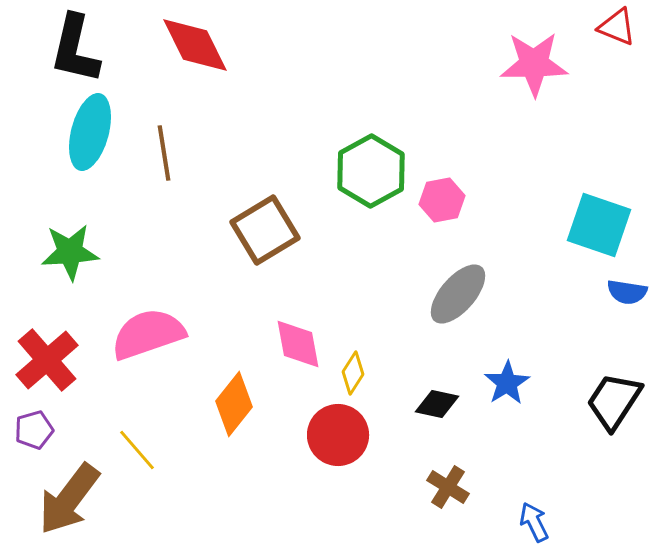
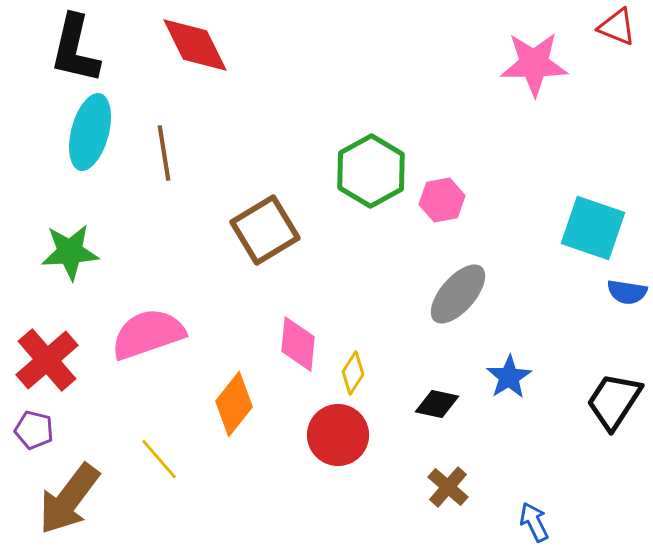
cyan square: moved 6 px left, 3 px down
pink diamond: rotated 16 degrees clockwise
blue star: moved 2 px right, 6 px up
purple pentagon: rotated 30 degrees clockwise
yellow line: moved 22 px right, 9 px down
brown cross: rotated 9 degrees clockwise
